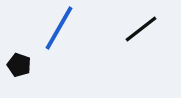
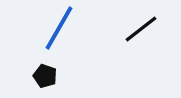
black pentagon: moved 26 px right, 11 px down
